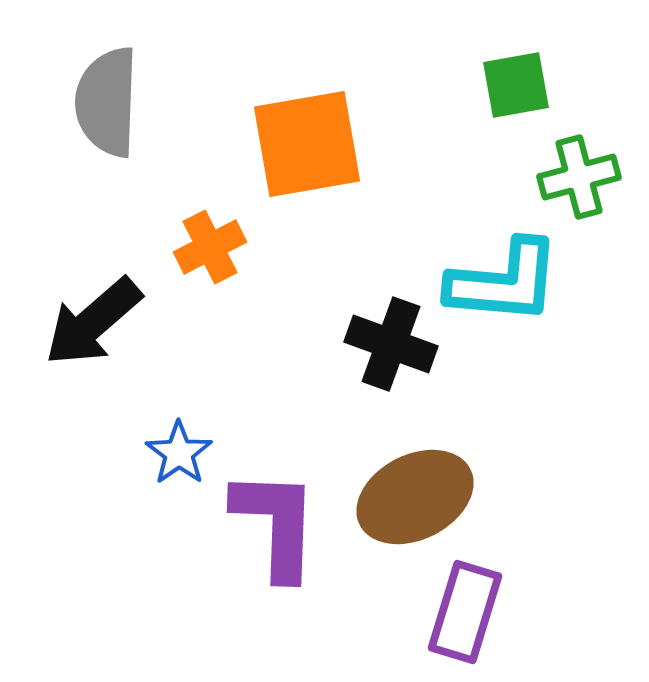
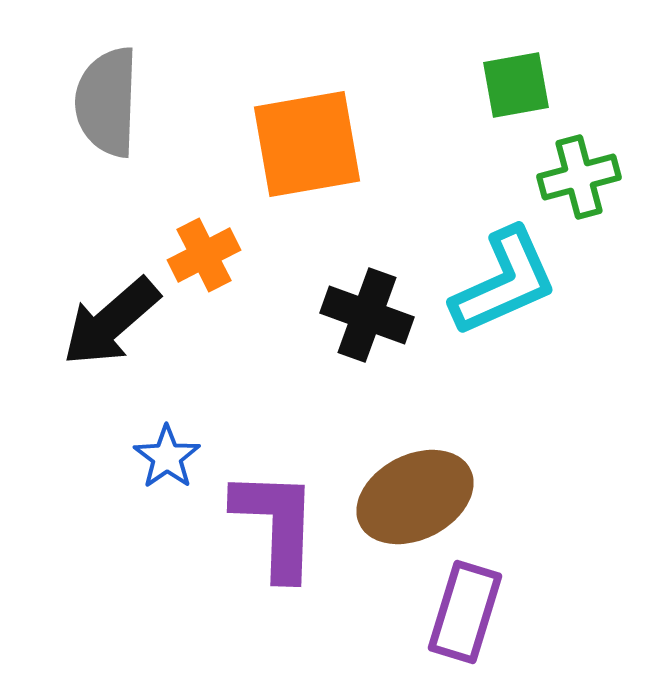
orange cross: moved 6 px left, 8 px down
cyan L-shape: rotated 29 degrees counterclockwise
black arrow: moved 18 px right
black cross: moved 24 px left, 29 px up
blue star: moved 12 px left, 4 px down
